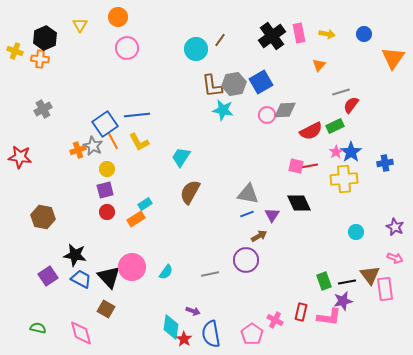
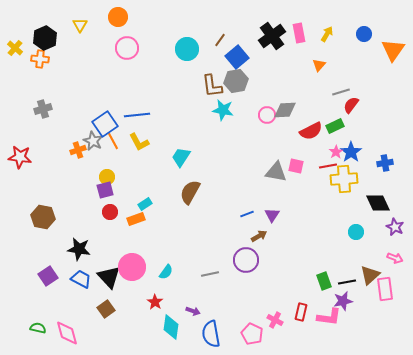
yellow arrow at (327, 34): rotated 70 degrees counterclockwise
cyan circle at (196, 49): moved 9 px left
yellow cross at (15, 51): moved 3 px up; rotated 21 degrees clockwise
orange triangle at (393, 58): moved 8 px up
blue square at (261, 82): moved 24 px left, 25 px up; rotated 10 degrees counterclockwise
gray hexagon at (234, 84): moved 2 px right, 3 px up
gray cross at (43, 109): rotated 12 degrees clockwise
gray star at (93, 146): moved 5 px up
red line at (309, 166): moved 19 px right
yellow circle at (107, 169): moved 8 px down
gray triangle at (248, 194): moved 28 px right, 22 px up
black diamond at (299, 203): moved 79 px right
red circle at (107, 212): moved 3 px right
orange rectangle at (136, 219): rotated 12 degrees clockwise
black star at (75, 255): moved 4 px right, 6 px up
brown triangle at (370, 275): rotated 25 degrees clockwise
brown square at (106, 309): rotated 24 degrees clockwise
pink diamond at (81, 333): moved 14 px left
pink pentagon at (252, 334): rotated 10 degrees counterclockwise
red star at (184, 339): moved 29 px left, 37 px up
